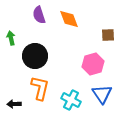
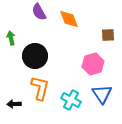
purple semicircle: moved 3 px up; rotated 12 degrees counterclockwise
